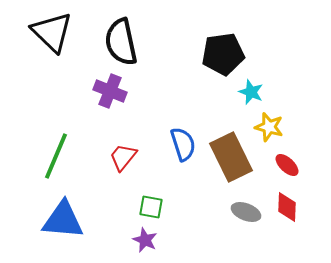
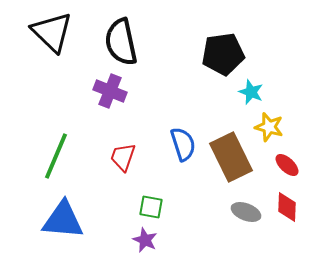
red trapezoid: rotated 20 degrees counterclockwise
